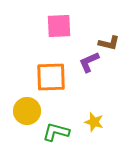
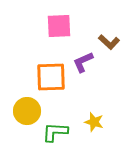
brown L-shape: moved 1 px up; rotated 30 degrees clockwise
purple L-shape: moved 6 px left
green L-shape: moved 1 px left; rotated 12 degrees counterclockwise
